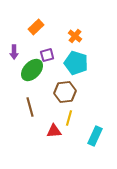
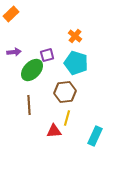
orange rectangle: moved 25 px left, 13 px up
purple arrow: rotated 96 degrees counterclockwise
brown line: moved 1 px left, 2 px up; rotated 12 degrees clockwise
yellow line: moved 2 px left
